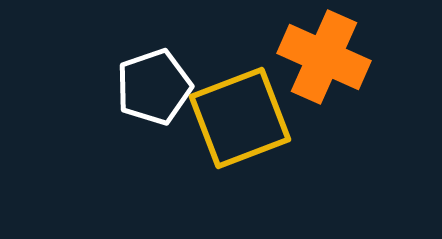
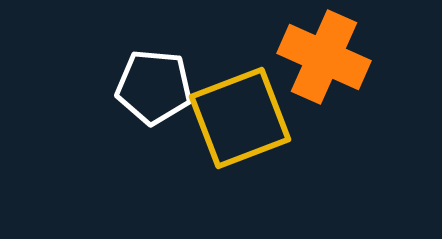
white pentagon: rotated 24 degrees clockwise
